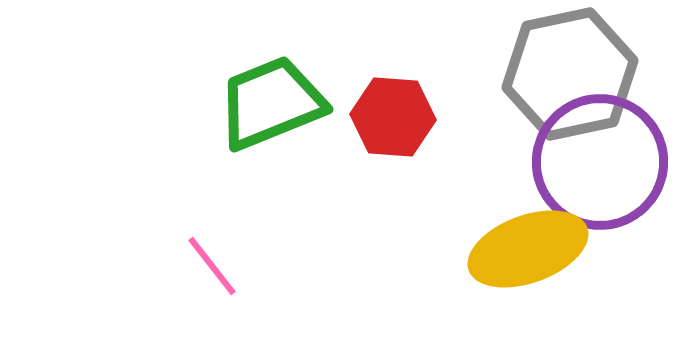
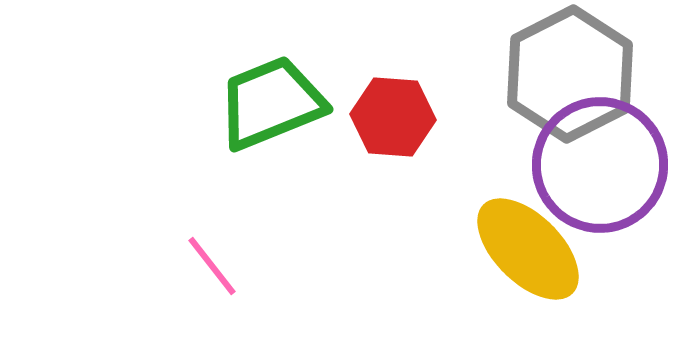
gray hexagon: rotated 15 degrees counterclockwise
purple circle: moved 3 px down
yellow ellipse: rotated 65 degrees clockwise
